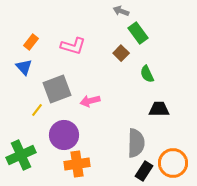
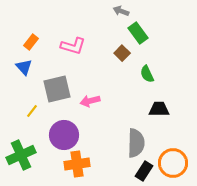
brown square: moved 1 px right
gray square: rotated 8 degrees clockwise
yellow line: moved 5 px left, 1 px down
